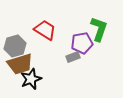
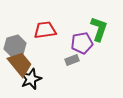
red trapezoid: rotated 40 degrees counterclockwise
gray rectangle: moved 1 px left, 3 px down
brown trapezoid: rotated 112 degrees counterclockwise
